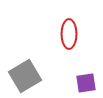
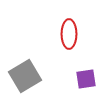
purple square: moved 4 px up
